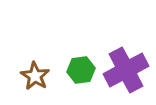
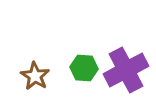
green hexagon: moved 3 px right, 2 px up; rotated 12 degrees clockwise
